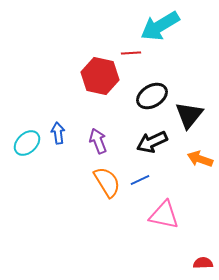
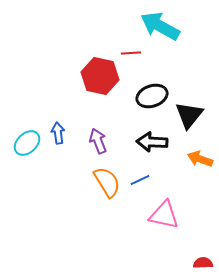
cyan arrow: rotated 60 degrees clockwise
black ellipse: rotated 12 degrees clockwise
black arrow: rotated 28 degrees clockwise
